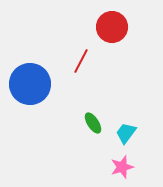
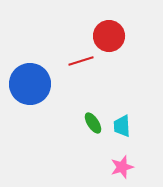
red circle: moved 3 px left, 9 px down
red line: rotated 45 degrees clockwise
cyan trapezoid: moved 4 px left, 7 px up; rotated 40 degrees counterclockwise
